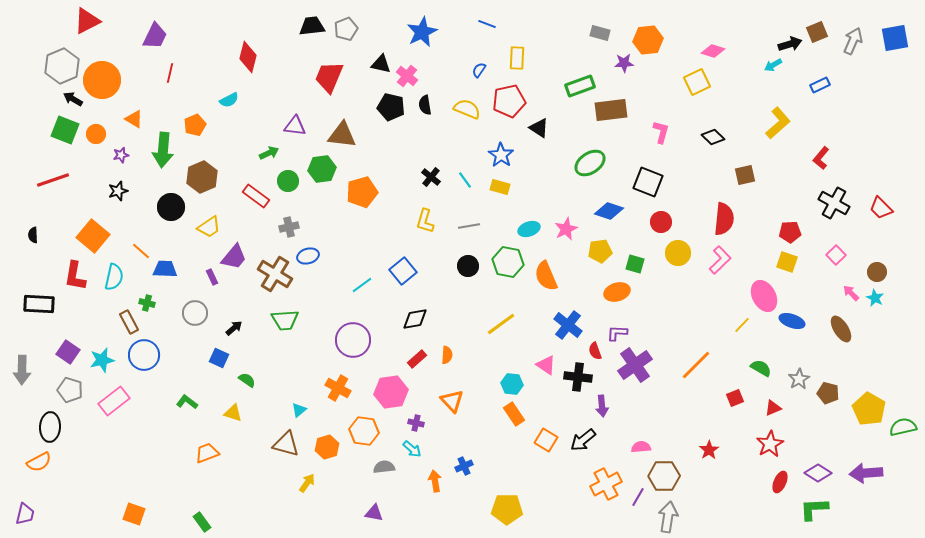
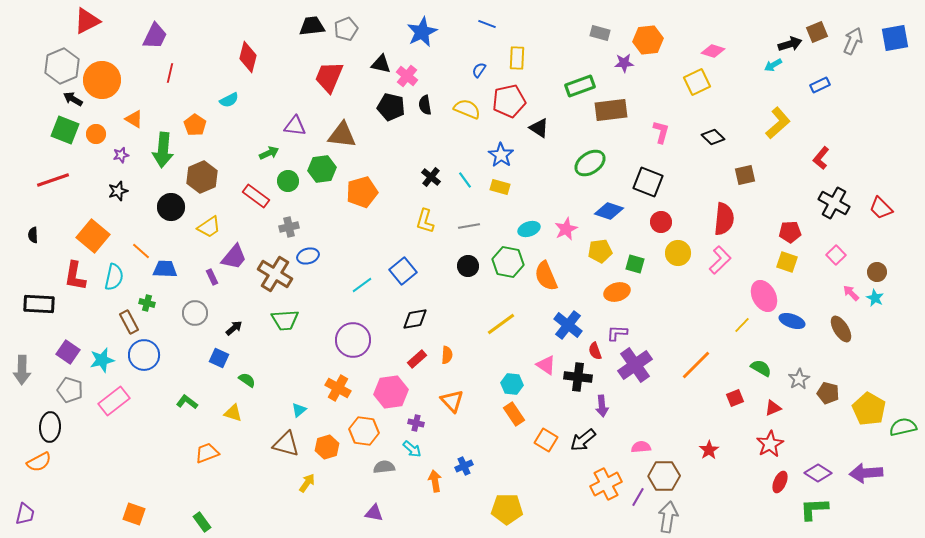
orange pentagon at (195, 125): rotated 15 degrees counterclockwise
